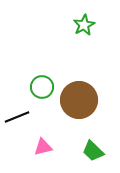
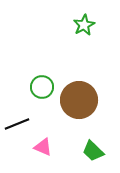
black line: moved 7 px down
pink triangle: rotated 36 degrees clockwise
